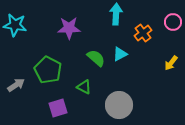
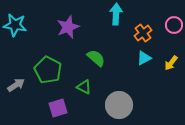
pink circle: moved 1 px right, 3 px down
purple star: moved 1 px left, 1 px up; rotated 20 degrees counterclockwise
cyan triangle: moved 24 px right, 4 px down
